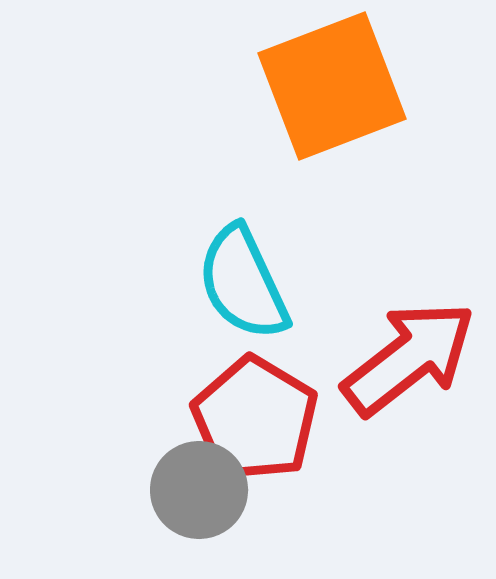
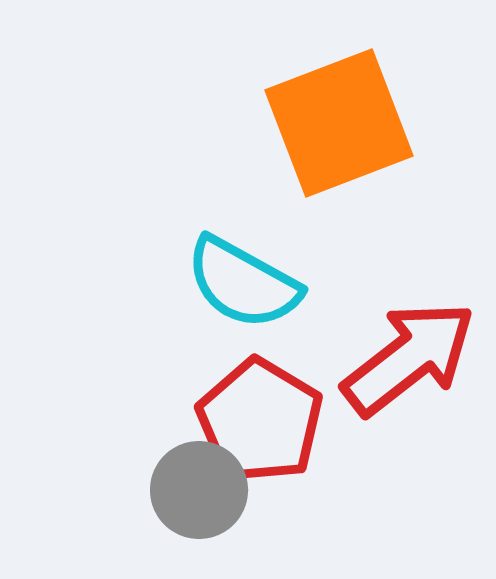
orange square: moved 7 px right, 37 px down
cyan semicircle: rotated 36 degrees counterclockwise
red pentagon: moved 5 px right, 2 px down
